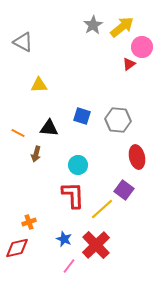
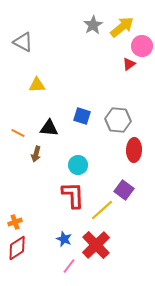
pink circle: moved 1 px up
yellow triangle: moved 2 px left
red ellipse: moved 3 px left, 7 px up; rotated 15 degrees clockwise
yellow line: moved 1 px down
orange cross: moved 14 px left
red diamond: rotated 20 degrees counterclockwise
